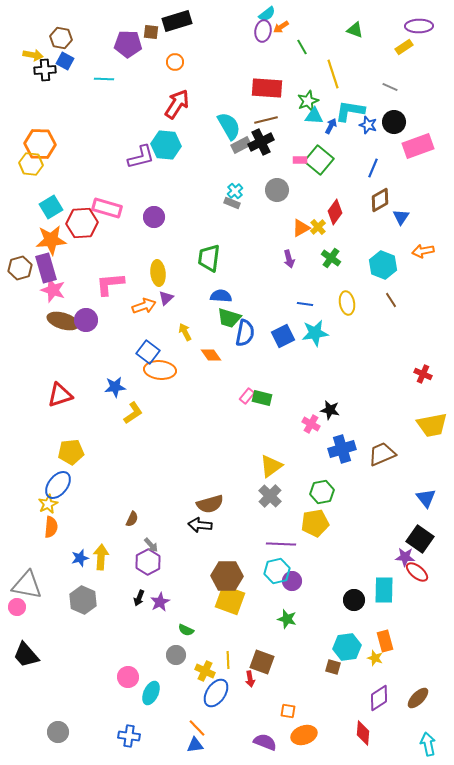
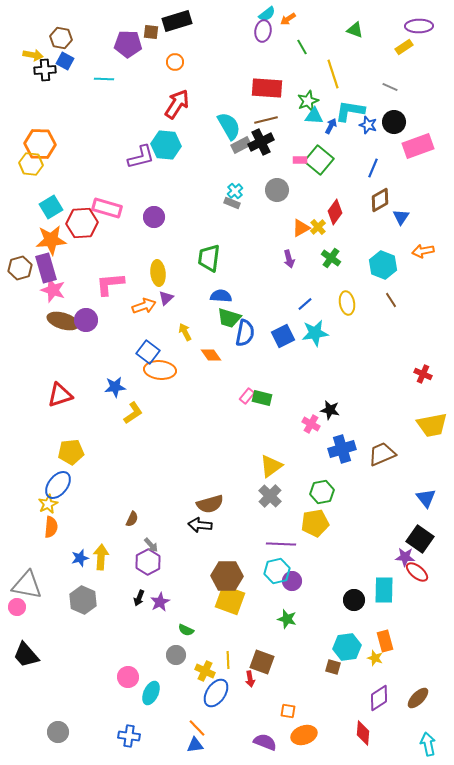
orange arrow at (281, 27): moved 7 px right, 8 px up
blue line at (305, 304): rotated 49 degrees counterclockwise
